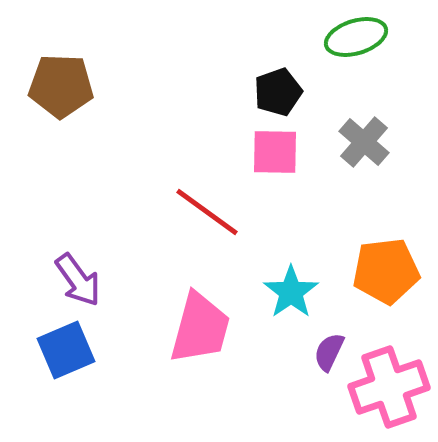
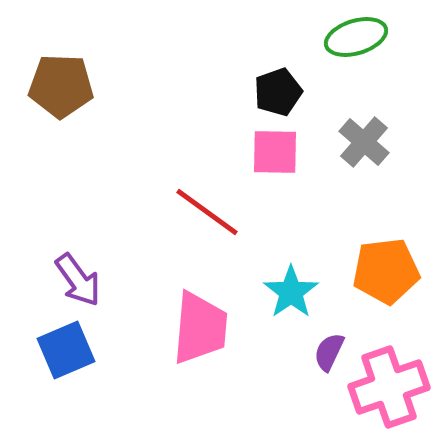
pink trapezoid: rotated 10 degrees counterclockwise
